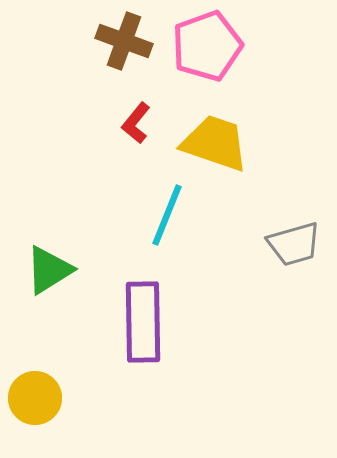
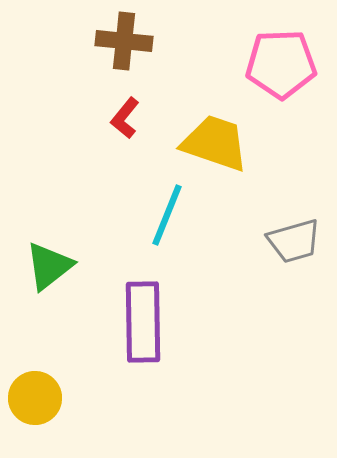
brown cross: rotated 14 degrees counterclockwise
pink pentagon: moved 74 px right, 18 px down; rotated 18 degrees clockwise
red L-shape: moved 11 px left, 5 px up
gray trapezoid: moved 3 px up
green triangle: moved 4 px up; rotated 6 degrees counterclockwise
